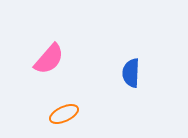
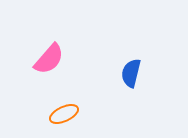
blue semicircle: rotated 12 degrees clockwise
